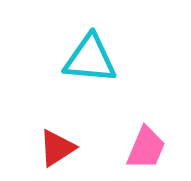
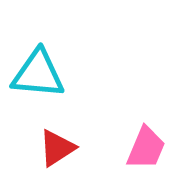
cyan triangle: moved 52 px left, 15 px down
